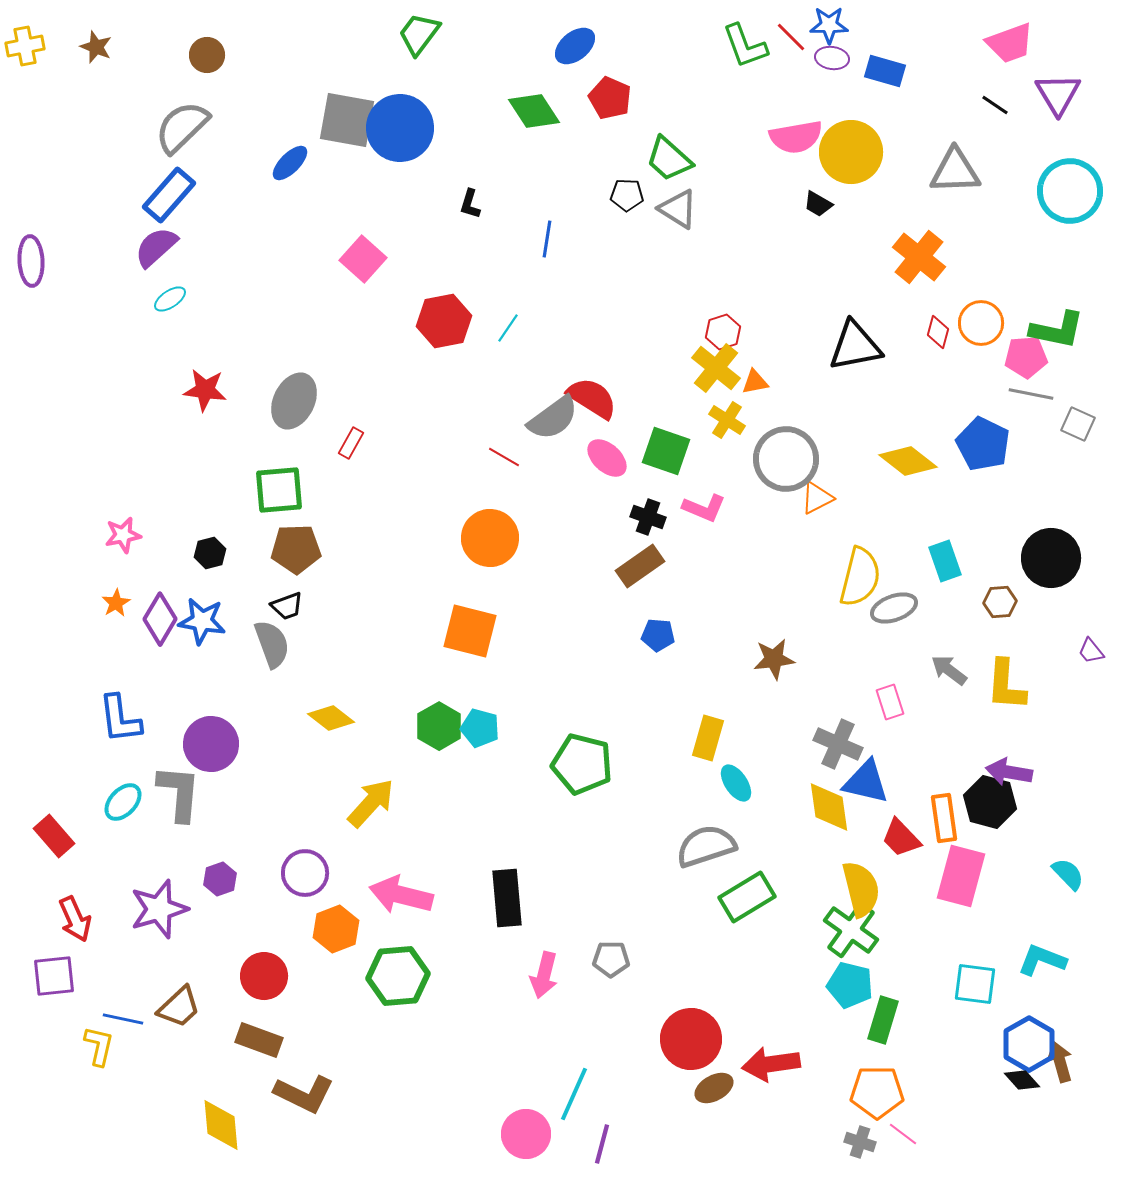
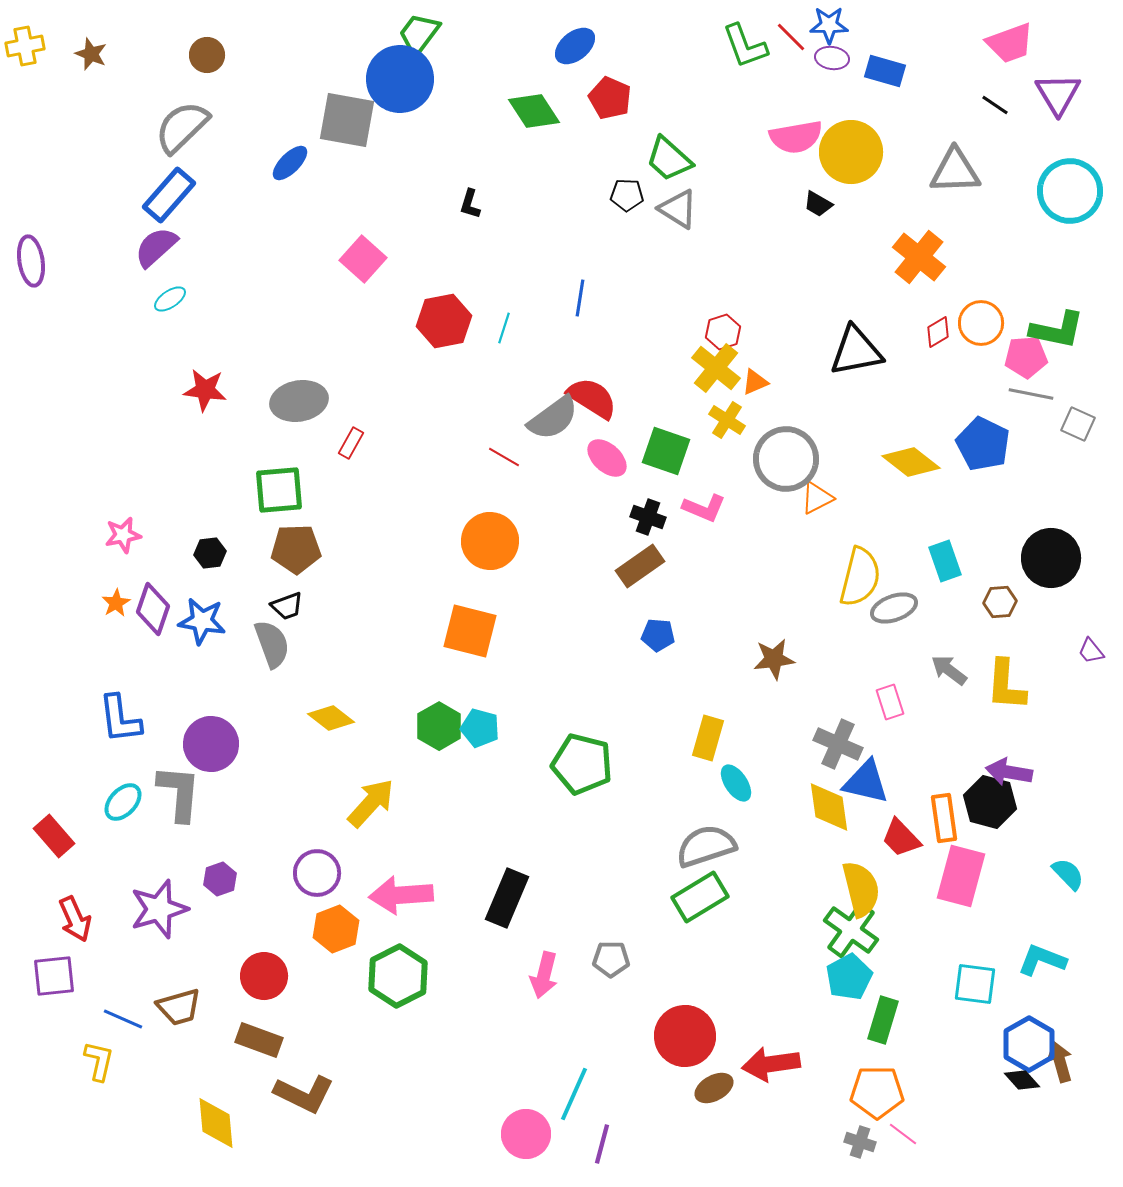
brown star at (96, 47): moved 5 px left, 7 px down
blue circle at (400, 128): moved 49 px up
blue line at (547, 239): moved 33 px right, 59 px down
purple ellipse at (31, 261): rotated 6 degrees counterclockwise
cyan line at (508, 328): moved 4 px left; rotated 16 degrees counterclockwise
red diamond at (938, 332): rotated 44 degrees clockwise
black triangle at (855, 346): moved 1 px right, 5 px down
orange triangle at (755, 382): rotated 12 degrees counterclockwise
gray ellipse at (294, 401): moved 5 px right; rotated 54 degrees clockwise
yellow diamond at (908, 461): moved 3 px right, 1 px down
orange circle at (490, 538): moved 3 px down
black hexagon at (210, 553): rotated 8 degrees clockwise
purple diamond at (160, 619): moved 7 px left, 10 px up; rotated 12 degrees counterclockwise
purple circle at (305, 873): moved 12 px right
pink arrow at (401, 895): rotated 18 degrees counterclockwise
green rectangle at (747, 897): moved 47 px left
black rectangle at (507, 898): rotated 28 degrees clockwise
green hexagon at (398, 976): rotated 22 degrees counterclockwise
cyan pentagon at (850, 985): moved 1 px left, 8 px up; rotated 30 degrees clockwise
brown trapezoid at (179, 1007): rotated 27 degrees clockwise
blue line at (123, 1019): rotated 12 degrees clockwise
red circle at (691, 1039): moved 6 px left, 3 px up
yellow L-shape at (99, 1046): moved 15 px down
yellow diamond at (221, 1125): moved 5 px left, 2 px up
